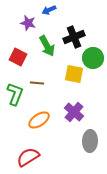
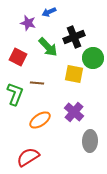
blue arrow: moved 2 px down
green arrow: moved 1 px right, 1 px down; rotated 15 degrees counterclockwise
orange ellipse: moved 1 px right
